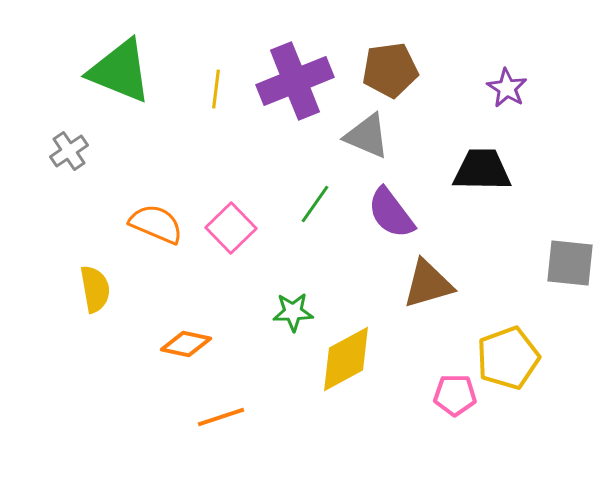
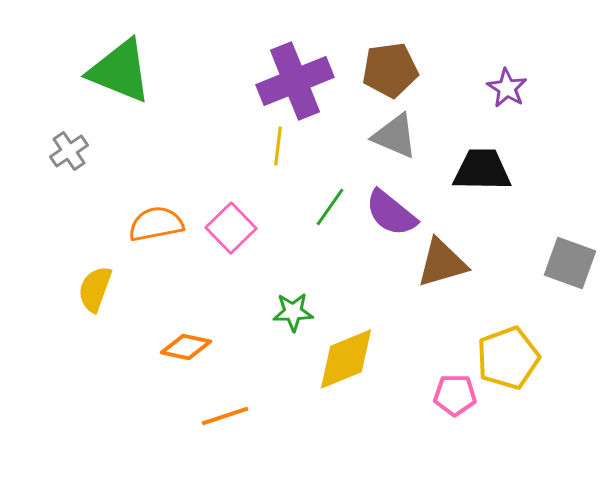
yellow line: moved 62 px right, 57 px down
gray triangle: moved 28 px right
green line: moved 15 px right, 3 px down
purple semicircle: rotated 14 degrees counterclockwise
orange semicircle: rotated 34 degrees counterclockwise
gray square: rotated 14 degrees clockwise
brown triangle: moved 14 px right, 21 px up
yellow semicircle: rotated 150 degrees counterclockwise
orange diamond: moved 3 px down
yellow diamond: rotated 6 degrees clockwise
orange line: moved 4 px right, 1 px up
